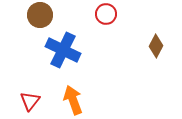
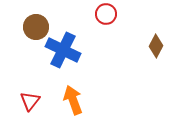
brown circle: moved 4 px left, 12 px down
